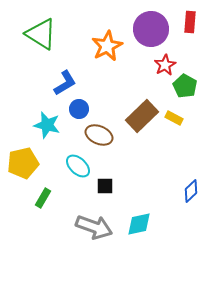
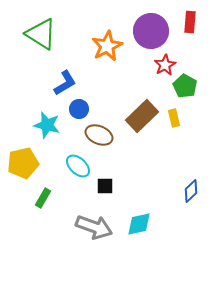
purple circle: moved 2 px down
yellow rectangle: rotated 48 degrees clockwise
